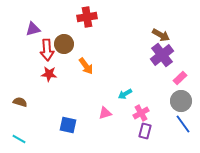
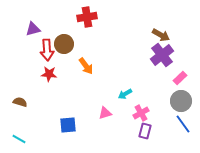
blue square: rotated 18 degrees counterclockwise
